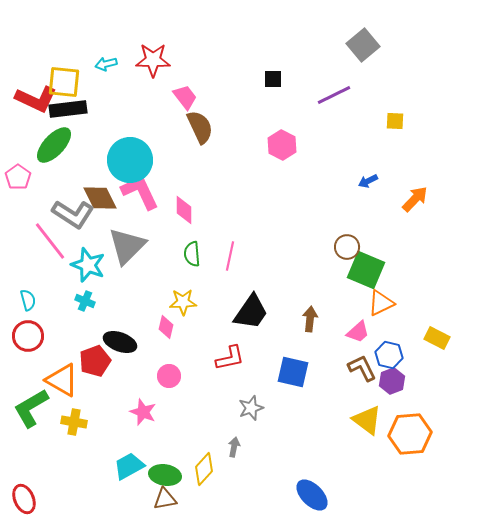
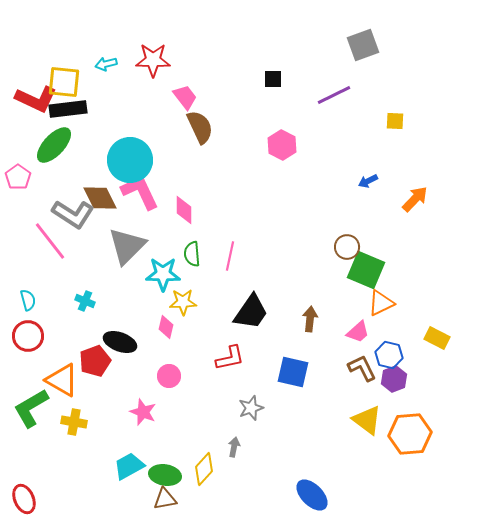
gray square at (363, 45): rotated 20 degrees clockwise
cyan star at (88, 265): moved 75 px right, 9 px down; rotated 20 degrees counterclockwise
purple hexagon at (392, 381): moved 2 px right, 2 px up
